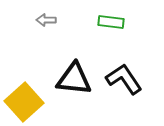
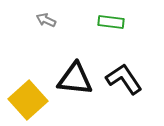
gray arrow: rotated 24 degrees clockwise
black triangle: moved 1 px right
yellow square: moved 4 px right, 2 px up
